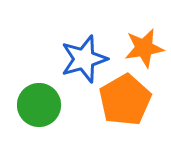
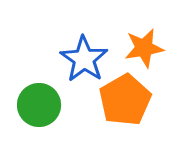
blue star: rotated 21 degrees counterclockwise
